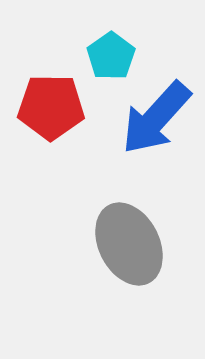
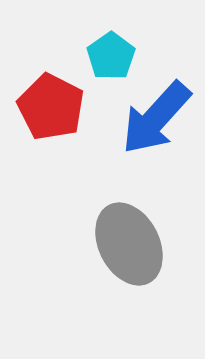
red pentagon: rotated 26 degrees clockwise
